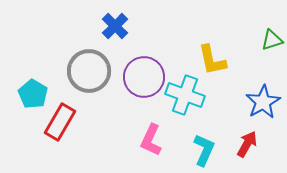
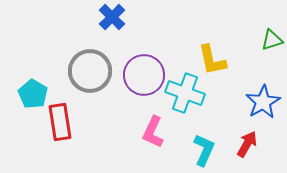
blue cross: moved 3 px left, 9 px up
gray circle: moved 1 px right
purple circle: moved 2 px up
cyan cross: moved 2 px up
red rectangle: rotated 39 degrees counterclockwise
pink L-shape: moved 2 px right, 8 px up
